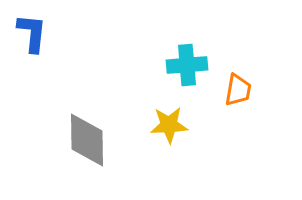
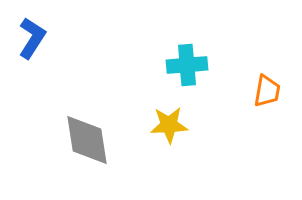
blue L-shape: moved 5 px down; rotated 27 degrees clockwise
orange trapezoid: moved 29 px right, 1 px down
gray diamond: rotated 8 degrees counterclockwise
